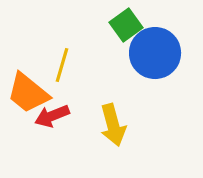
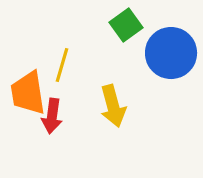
blue circle: moved 16 px right
orange trapezoid: rotated 42 degrees clockwise
red arrow: rotated 60 degrees counterclockwise
yellow arrow: moved 19 px up
